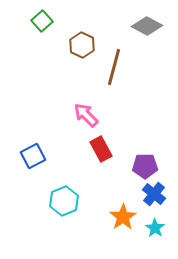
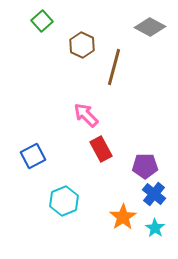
gray diamond: moved 3 px right, 1 px down
